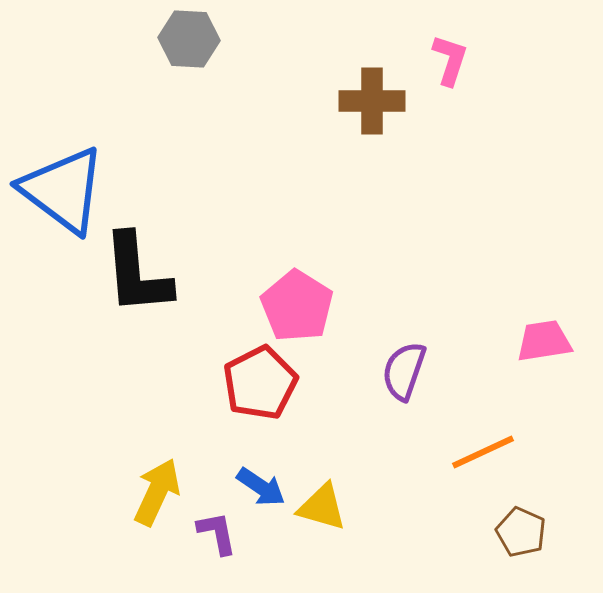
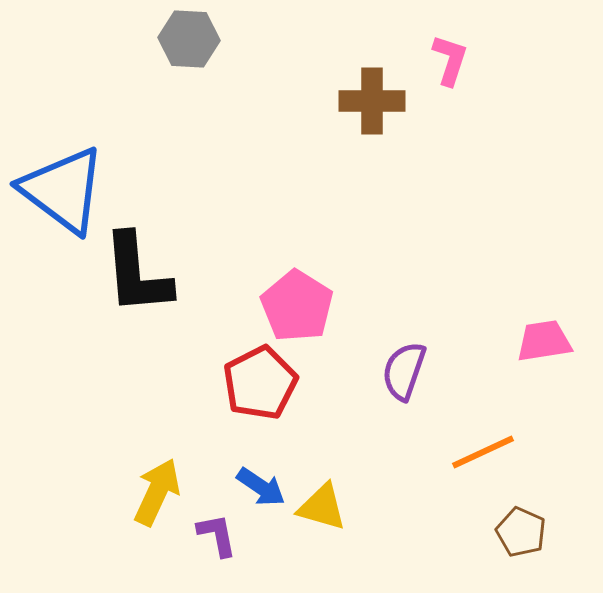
purple L-shape: moved 2 px down
